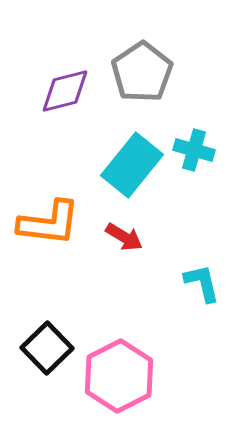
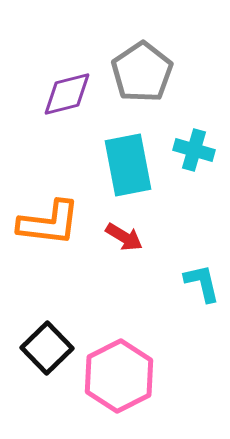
purple diamond: moved 2 px right, 3 px down
cyan rectangle: moved 4 px left; rotated 50 degrees counterclockwise
